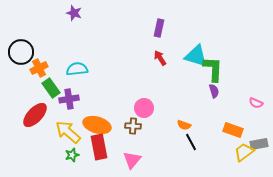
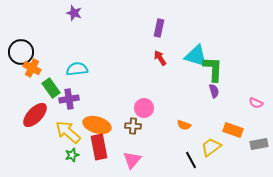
orange cross: moved 7 px left; rotated 36 degrees counterclockwise
black line: moved 18 px down
yellow trapezoid: moved 33 px left, 5 px up
